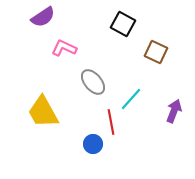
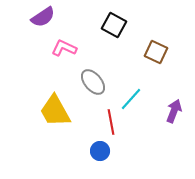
black square: moved 9 px left, 1 px down
yellow trapezoid: moved 12 px right, 1 px up
blue circle: moved 7 px right, 7 px down
